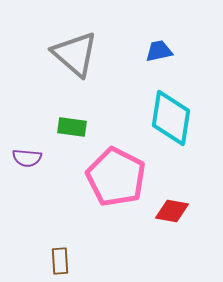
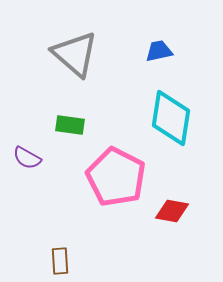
green rectangle: moved 2 px left, 2 px up
purple semicircle: rotated 24 degrees clockwise
